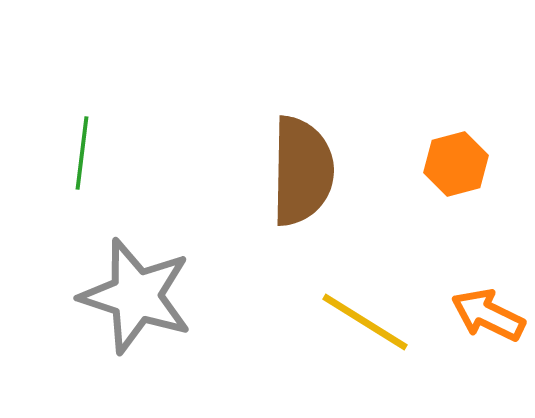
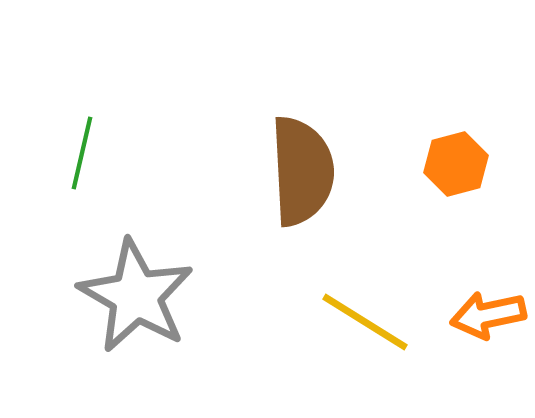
green line: rotated 6 degrees clockwise
brown semicircle: rotated 4 degrees counterclockwise
gray star: rotated 12 degrees clockwise
orange arrow: rotated 38 degrees counterclockwise
